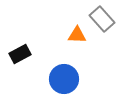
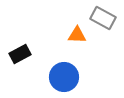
gray rectangle: moved 1 px right, 1 px up; rotated 20 degrees counterclockwise
blue circle: moved 2 px up
